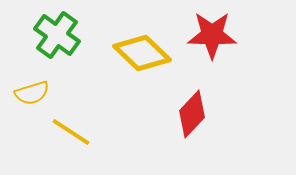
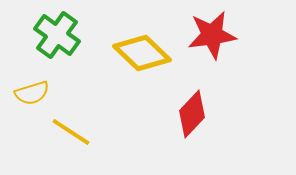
red star: rotated 9 degrees counterclockwise
